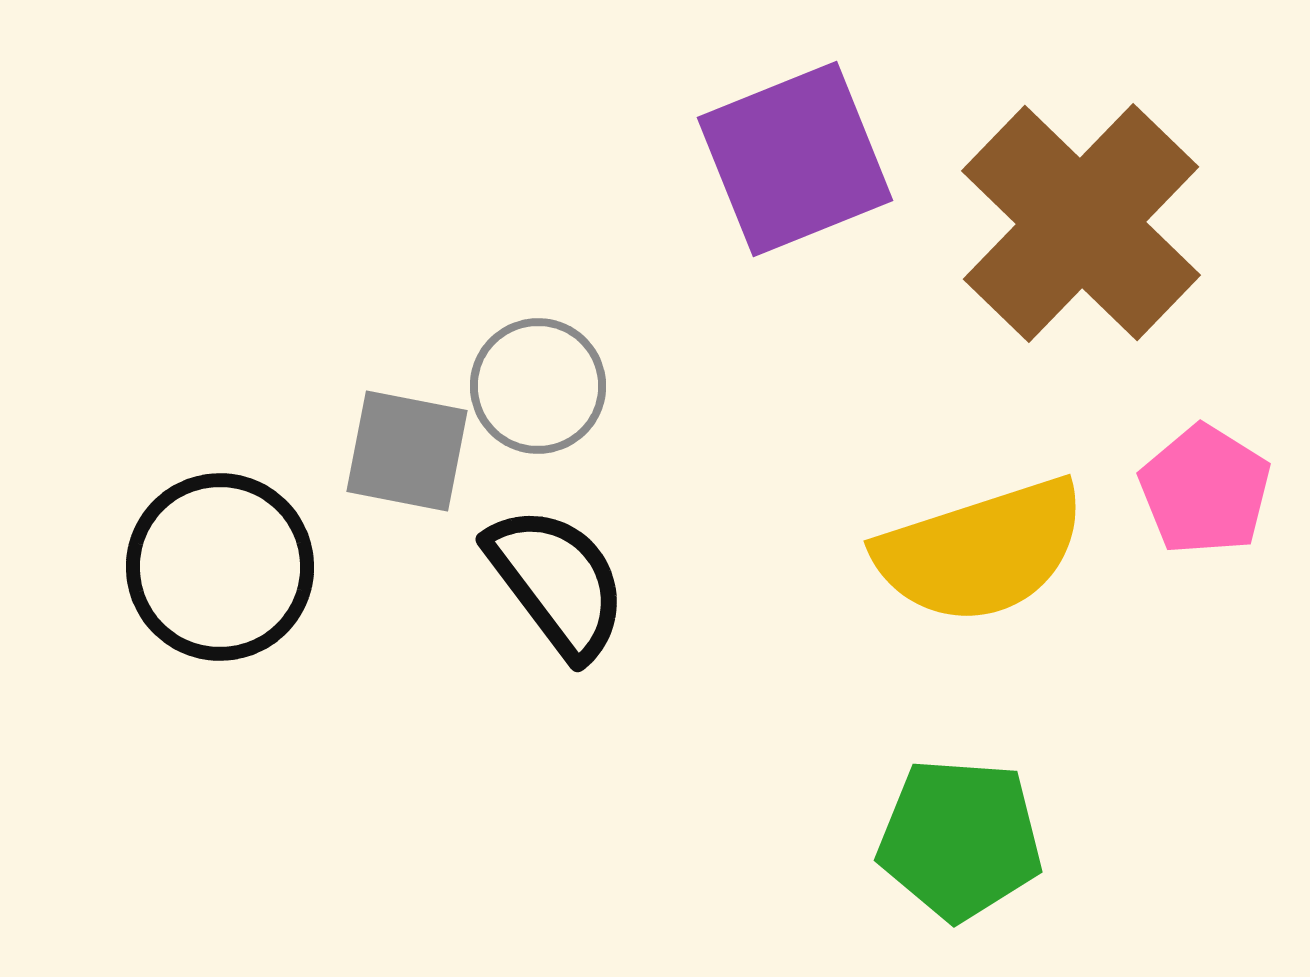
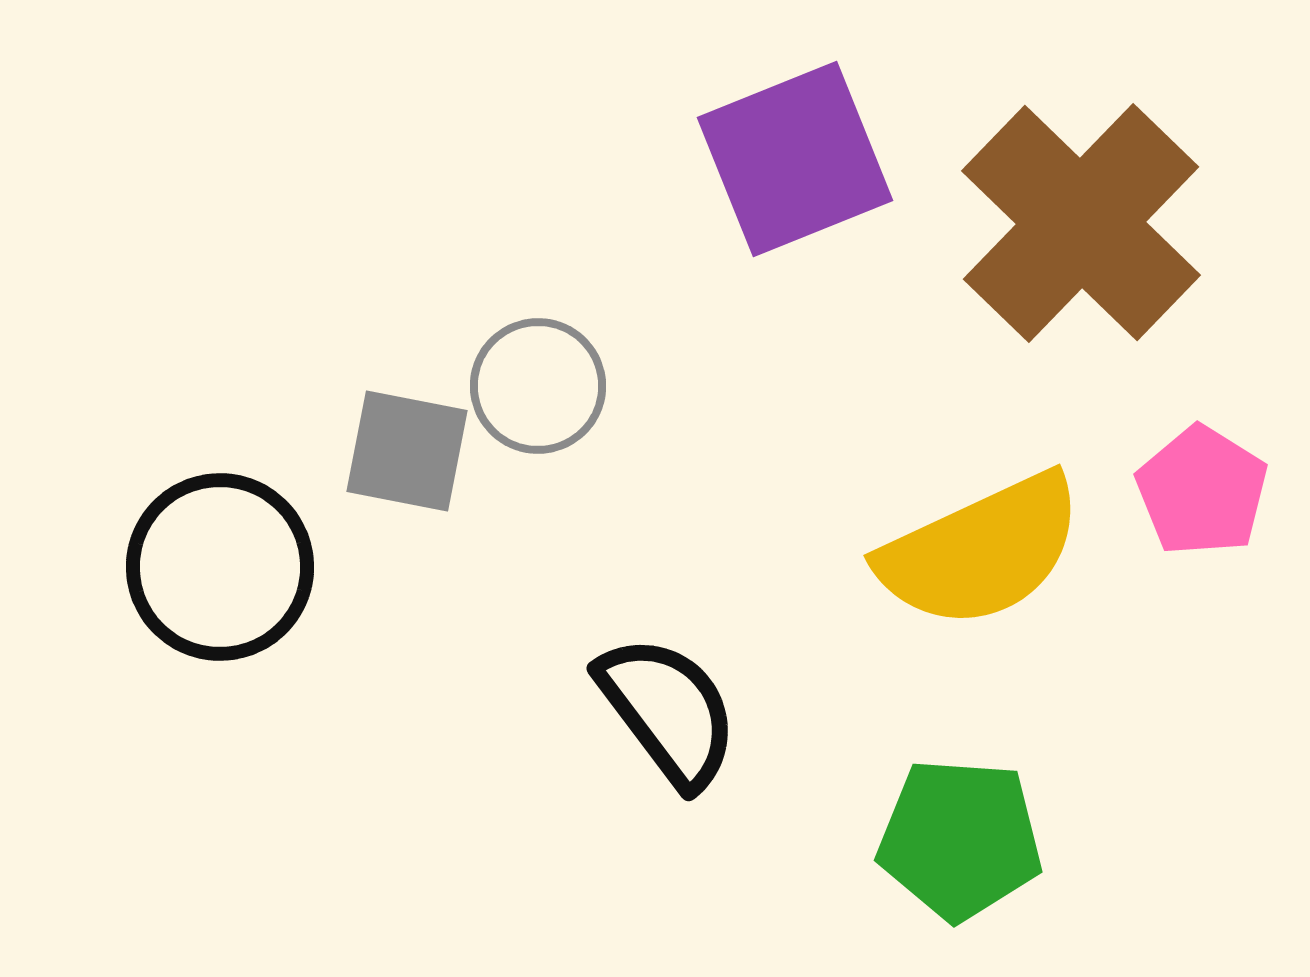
pink pentagon: moved 3 px left, 1 px down
yellow semicircle: rotated 7 degrees counterclockwise
black semicircle: moved 111 px right, 129 px down
